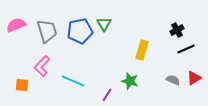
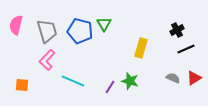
pink semicircle: rotated 54 degrees counterclockwise
blue pentagon: rotated 25 degrees clockwise
yellow rectangle: moved 1 px left, 2 px up
pink L-shape: moved 5 px right, 6 px up
gray semicircle: moved 2 px up
purple line: moved 3 px right, 8 px up
